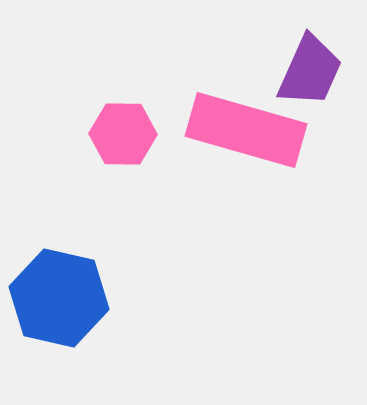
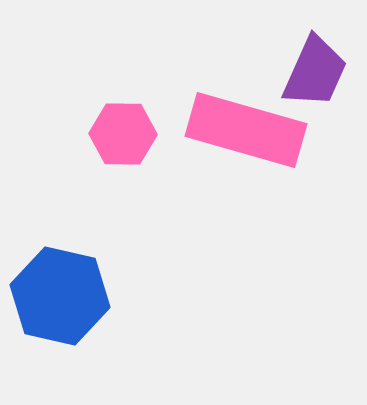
purple trapezoid: moved 5 px right, 1 px down
blue hexagon: moved 1 px right, 2 px up
